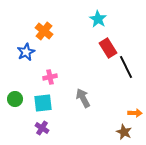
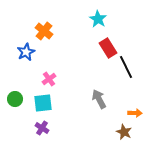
pink cross: moved 1 px left, 2 px down; rotated 24 degrees counterclockwise
gray arrow: moved 16 px right, 1 px down
